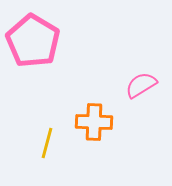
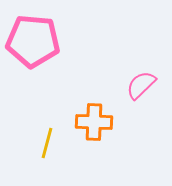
pink pentagon: rotated 26 degrees counterclockwise
pink semicircle: rotated 12 degrees counterclockwise
